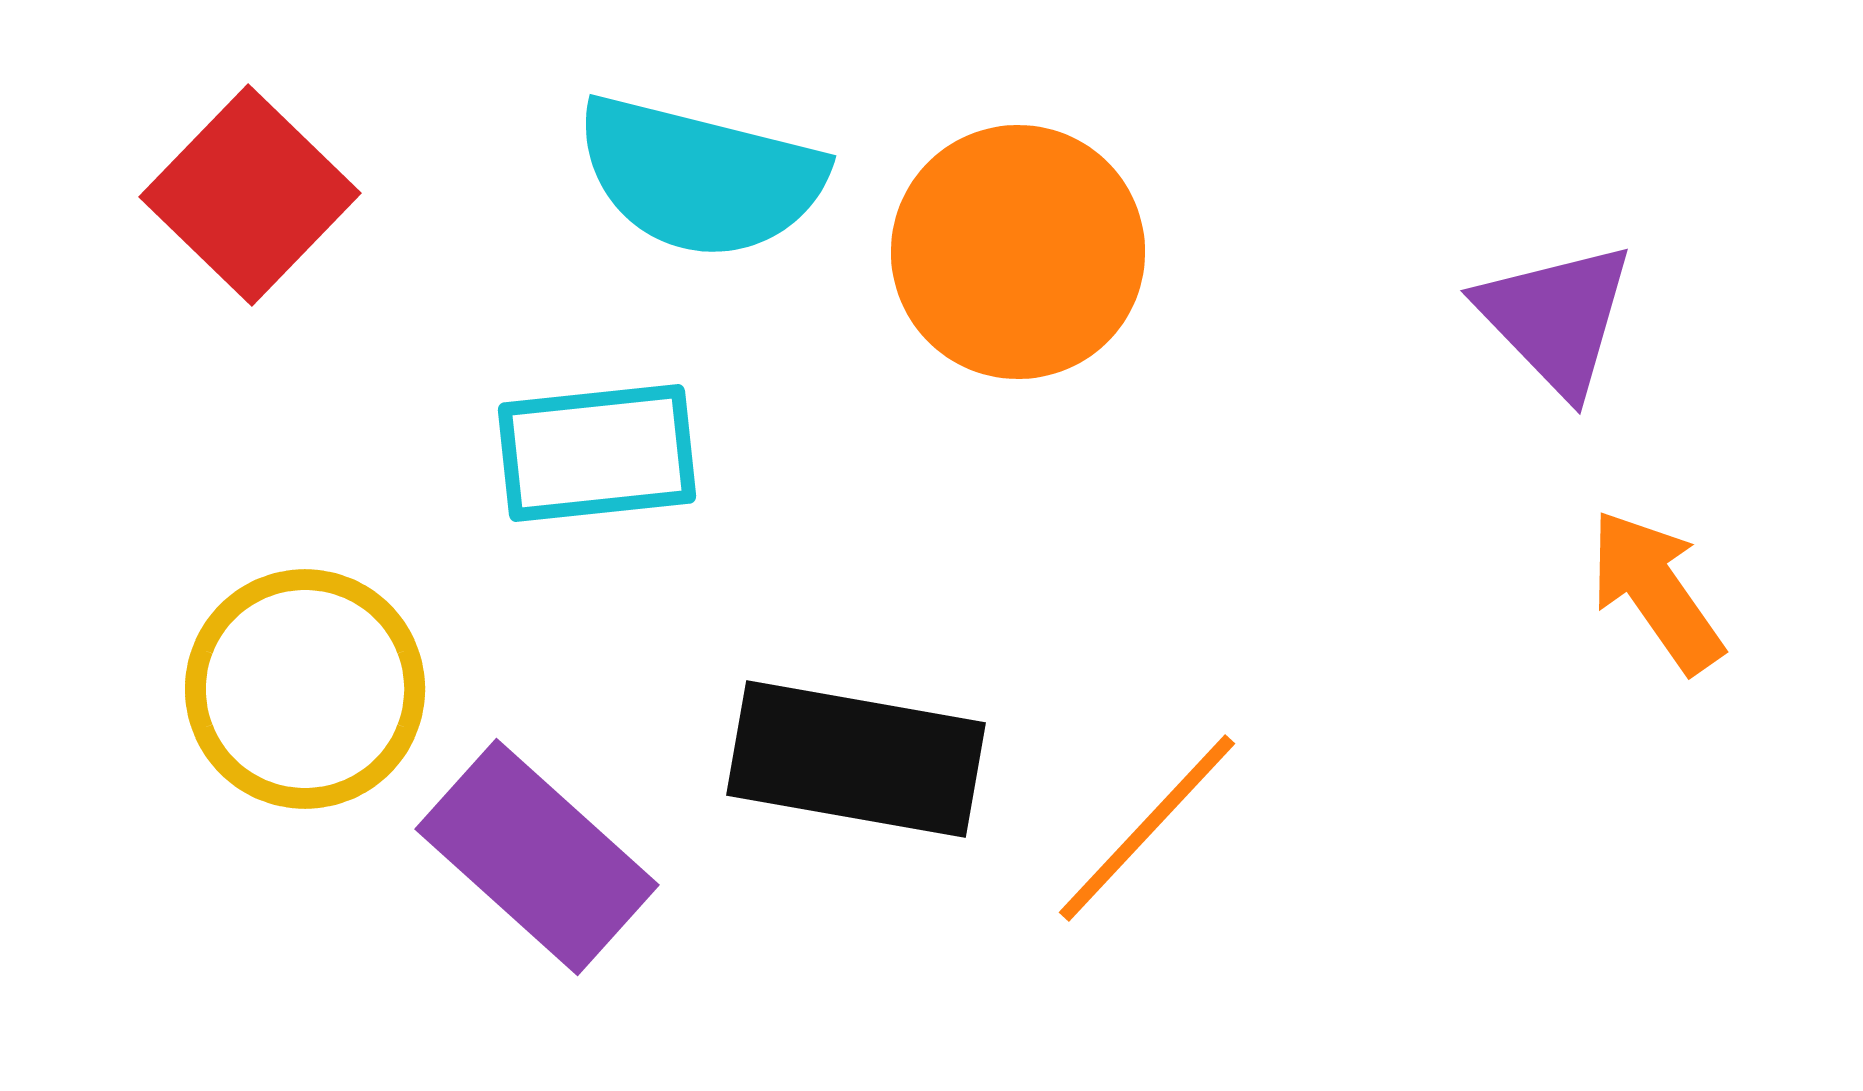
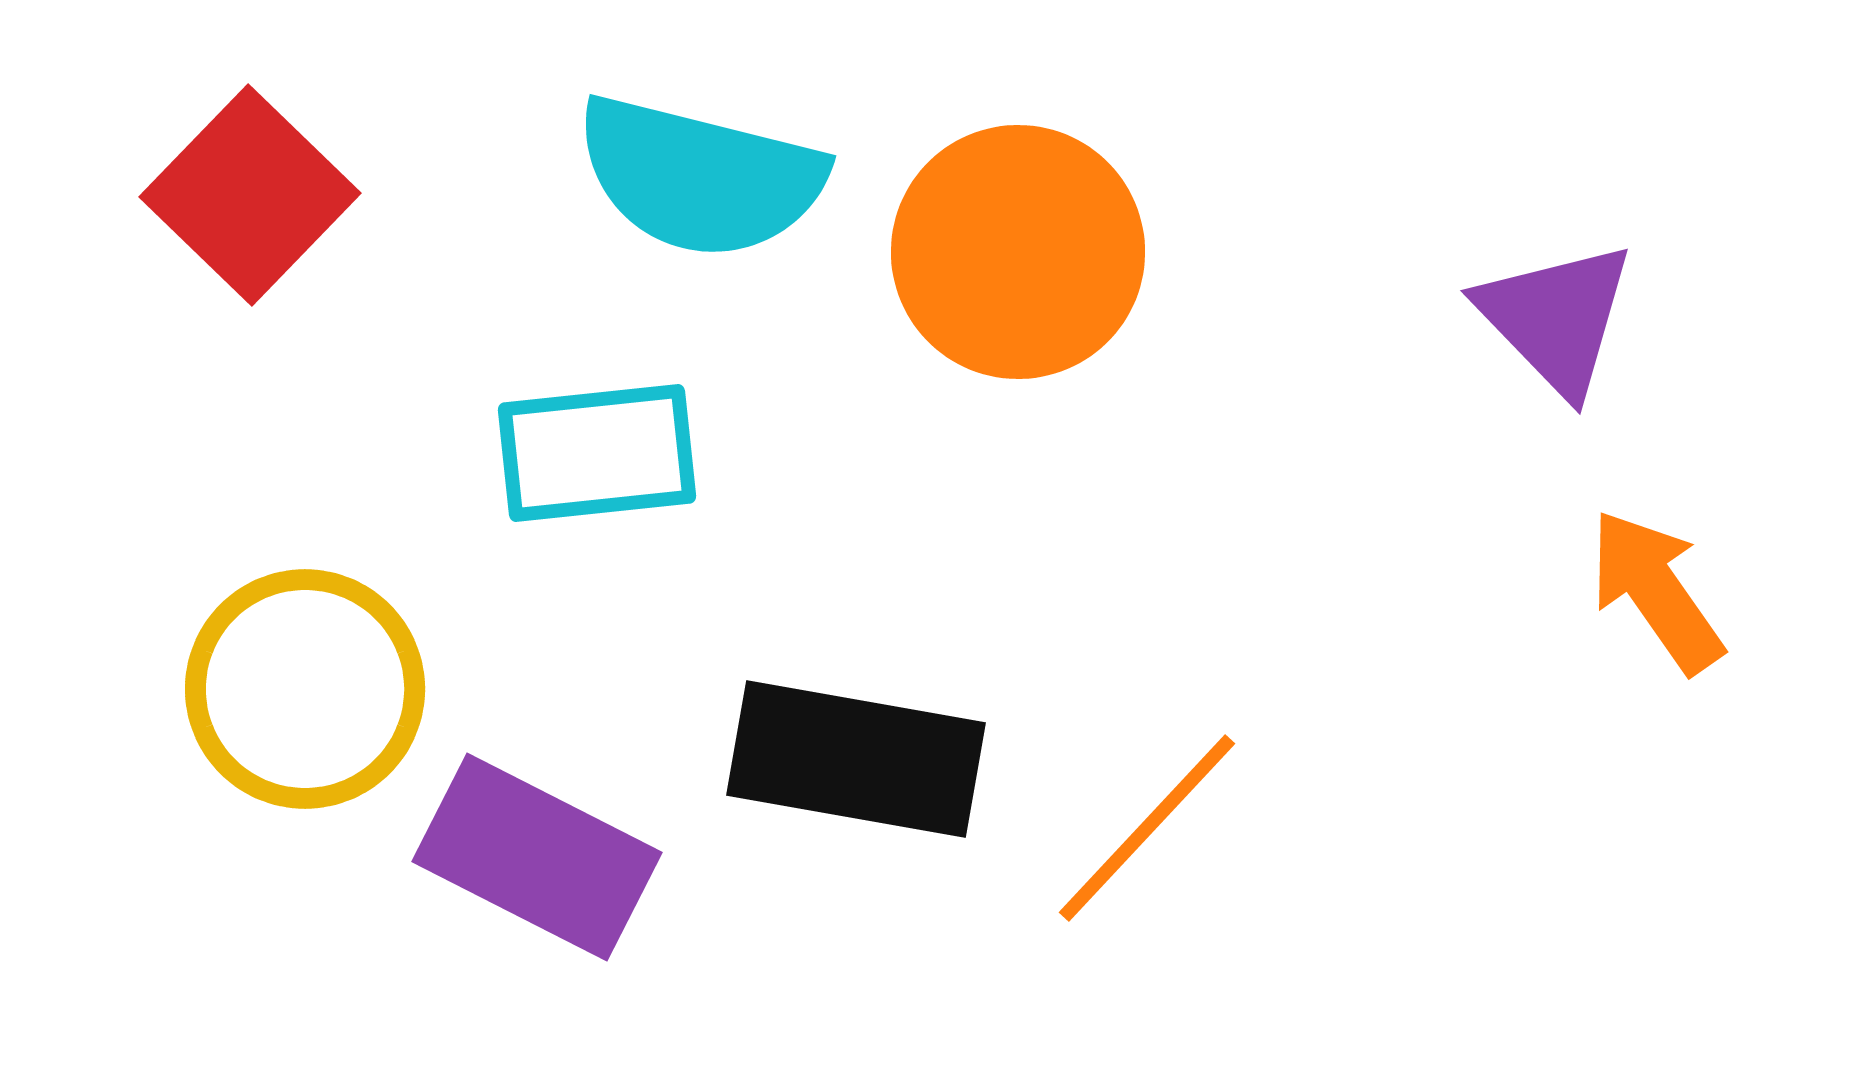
purple rectangle: rotated 15 degrees counterclockwise
